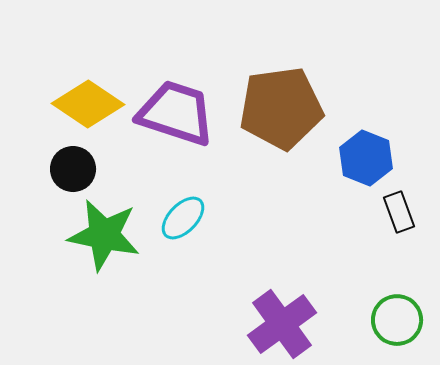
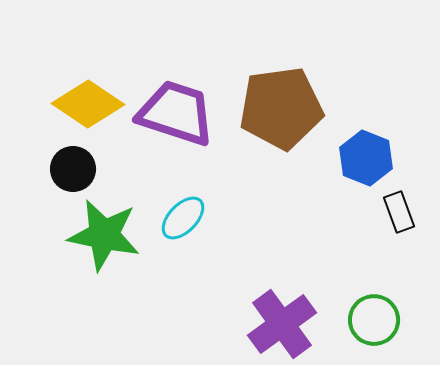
green circle: moved 23 px left
